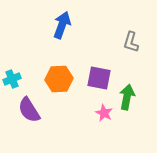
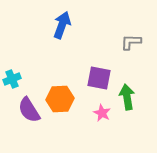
gray L-shape: rotated 75 degrees clockwise
orange hexagon: moved 1 px right, 20 px down
green arrow: rotated 20 degrees counterclockwise
pink star: moved 2 px left
